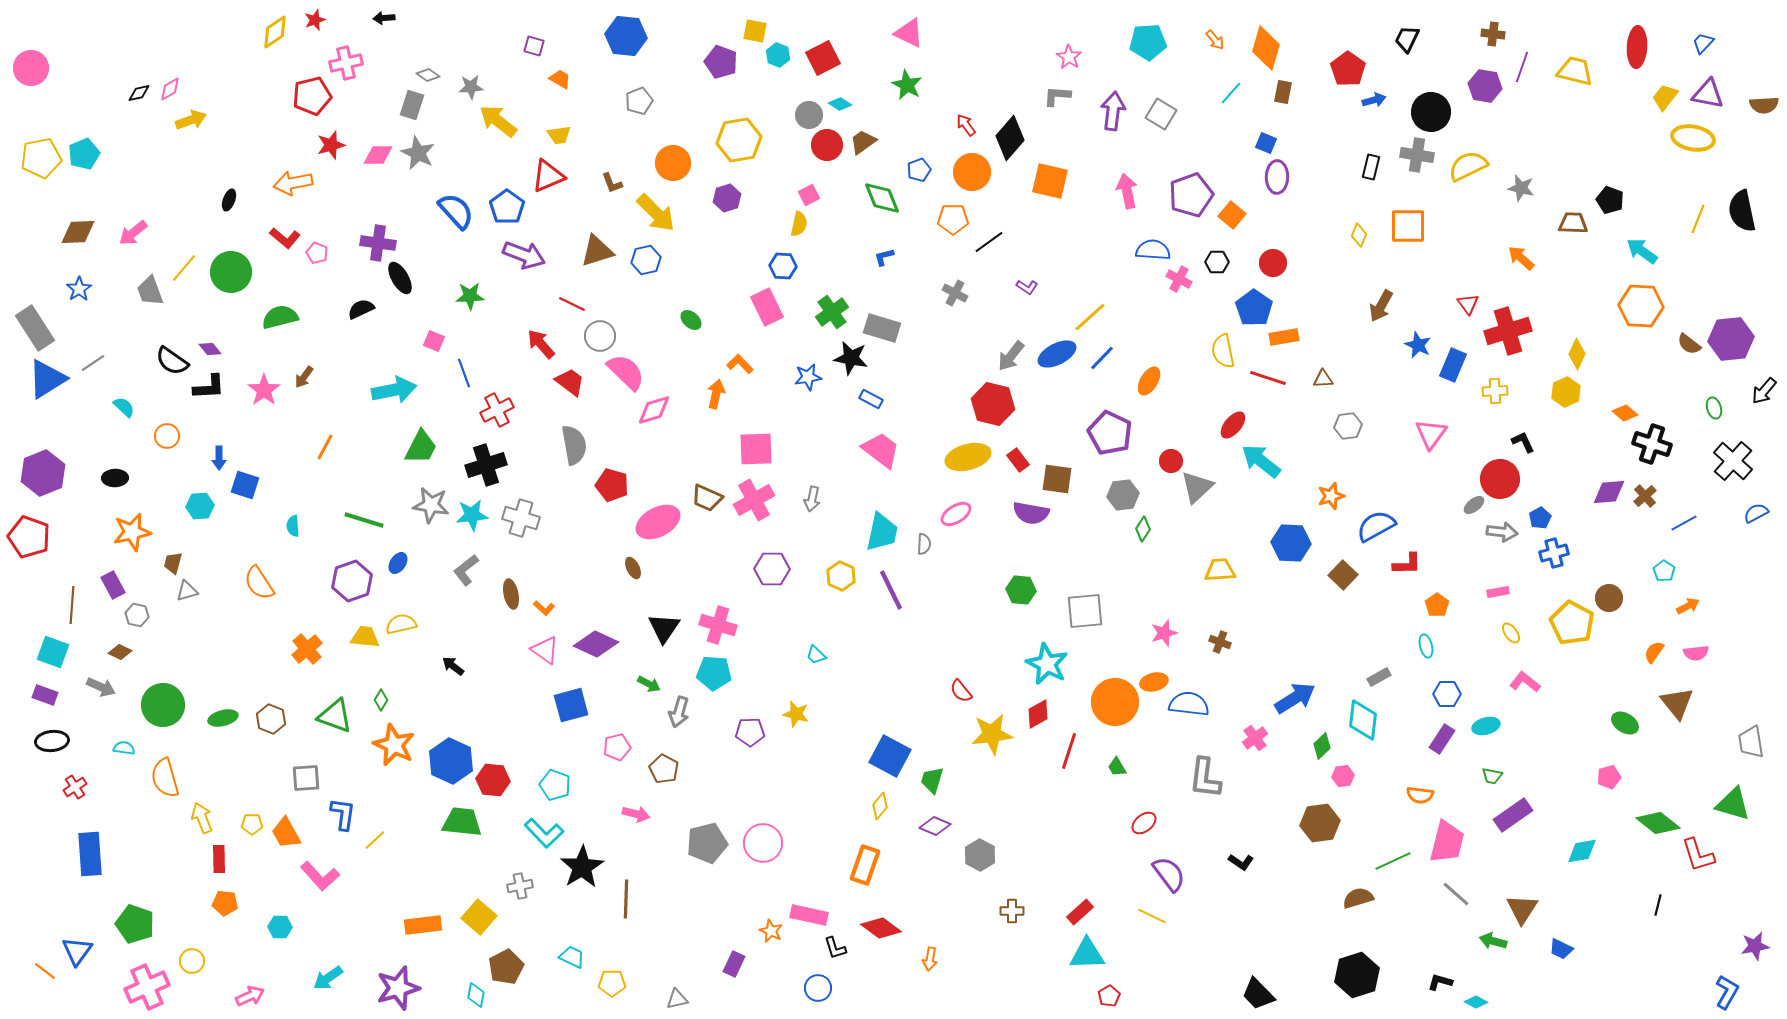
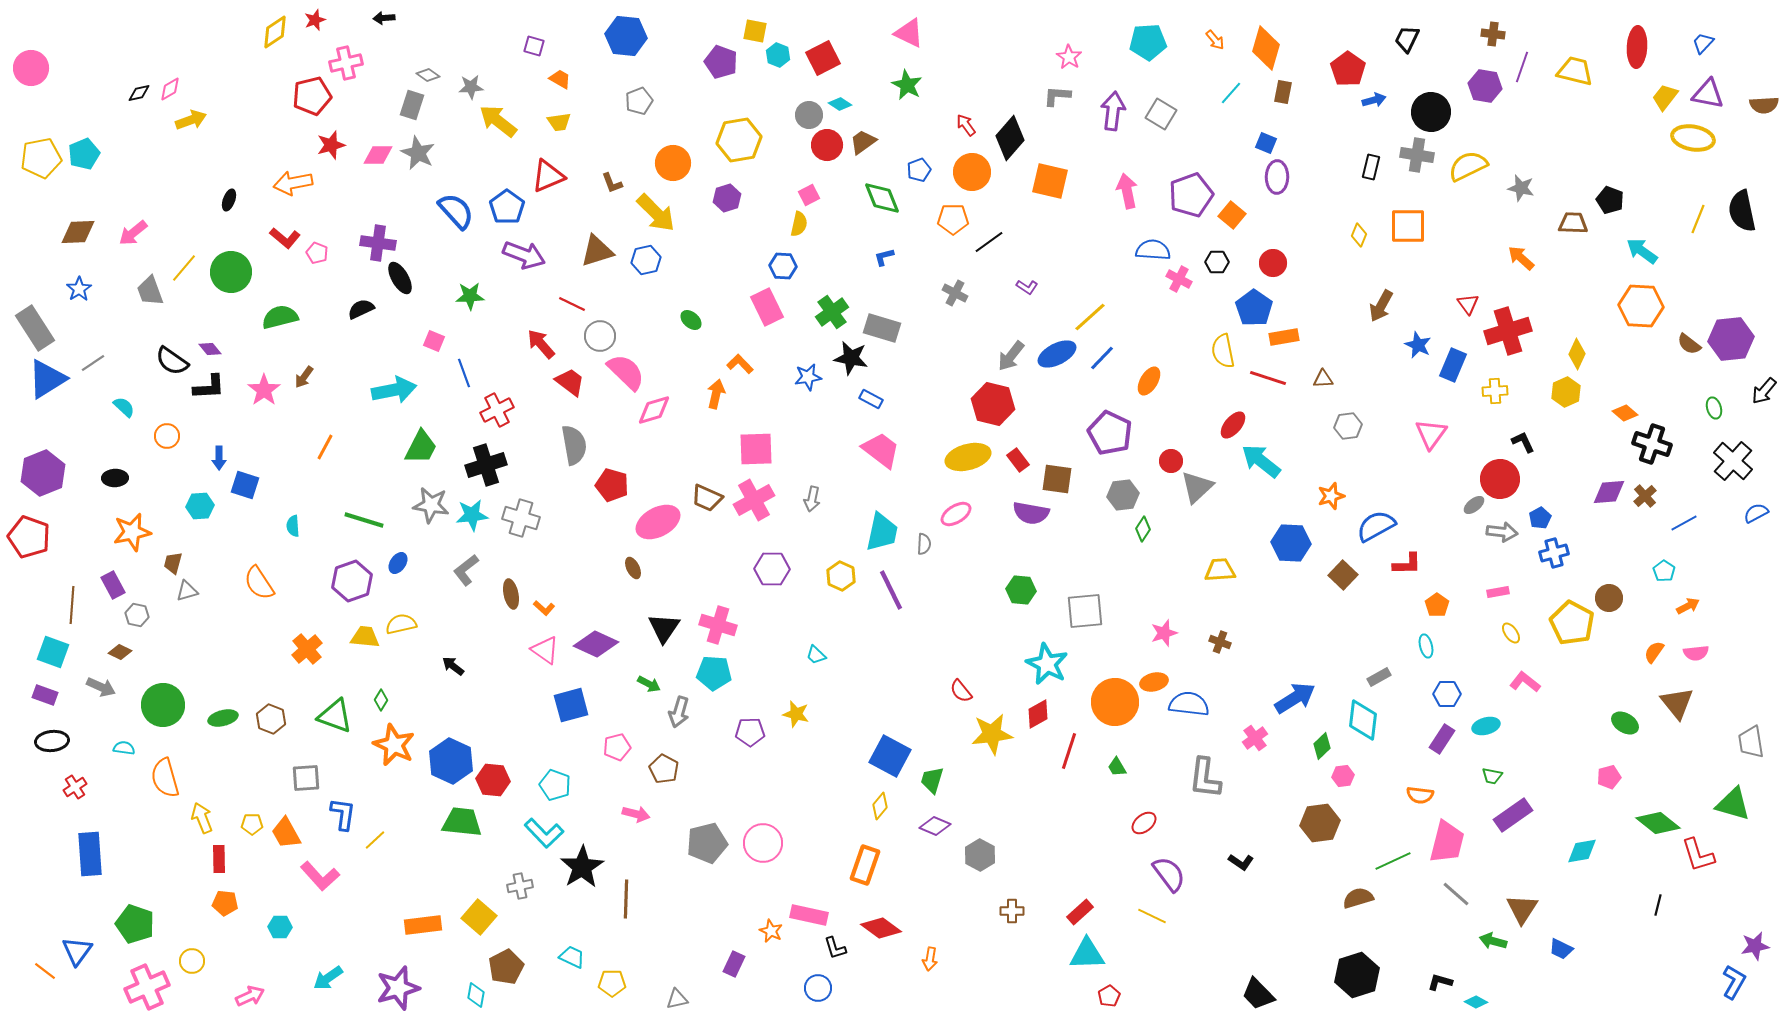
yellow trapezoid at (559, 135): moved 13 px up
blue L-shape at (1727, 992): moved 7 px right, 10 px up
